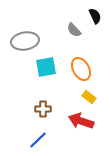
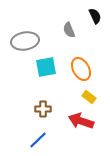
gray semicircle: moved 5 px left; rotated 21 degrees clockwise
